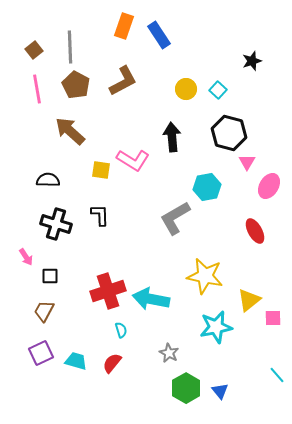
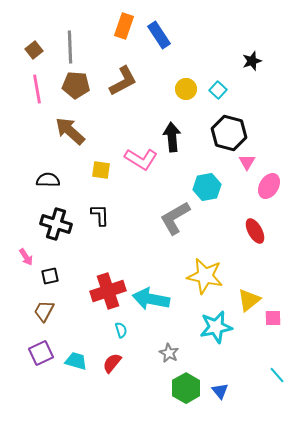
brown pentagon: rotated 24 degrees counterclockwise
pink L-shape: moved 8 px right, 1 px up
black square: rotated 12 degrees counterclockwise
